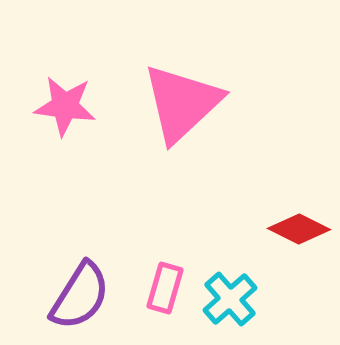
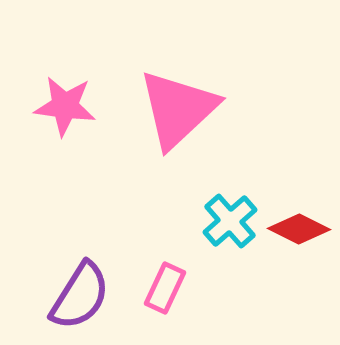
pink triangle: moved 4 px left, 6 px down
pink rectangle: rotated 9 degrees clockwise
cyan cross: moved 78 px up
